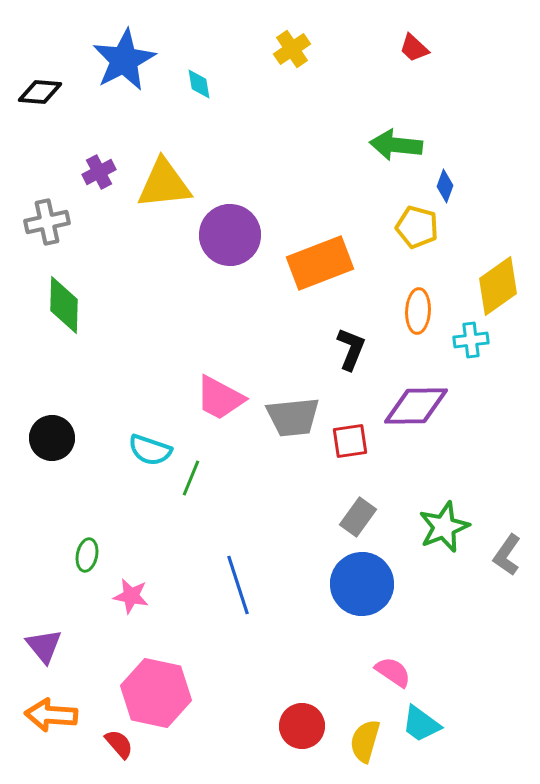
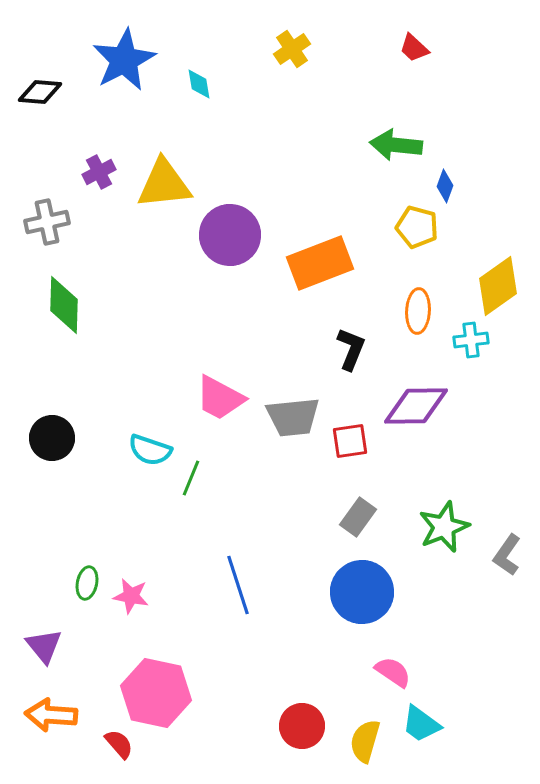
green ellipse: moved 28 px down
blue circle: moved 8 px down
